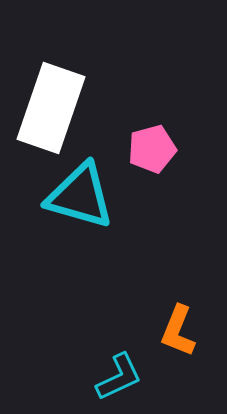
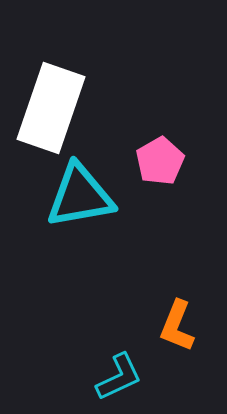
pink pentagon: moved 8 px right, 12 px down; rotated 15 degrees counterclockwise
cyan triangle: rotated 26 degrees counterclockwise
orange L-shape: moved 1 px left, 5 px up
